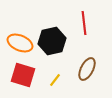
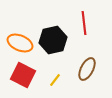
black hexagon: moved 1 px right, 1 px up
red square: rotated 10 degrees clockwise
